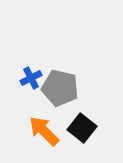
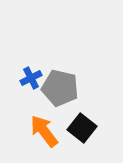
orange arrow: rotated 8 degrees clockwise
